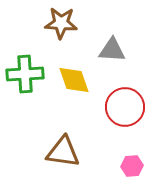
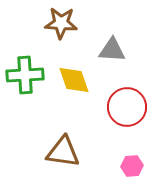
green cross: moved 1 px down
red circle: moved 2 px right
